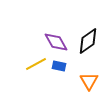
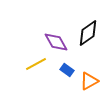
black diamond: moved 8 px up
blue rectangle: moved 8 px right, 4 px down; rotated 24 degrees clockwise
orange triangle: rotated 30 degrees clockwise
